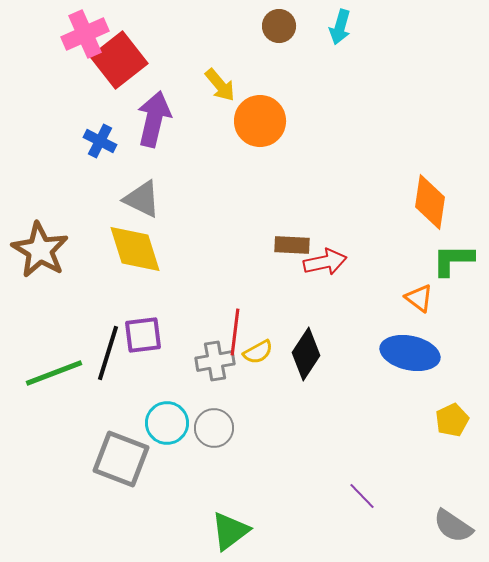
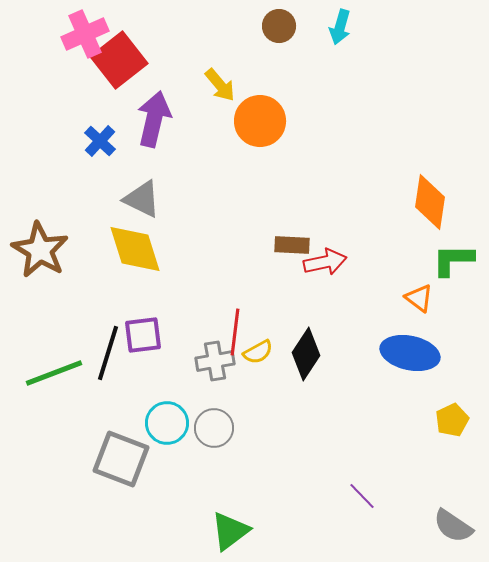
blue cross: rotated 16 degrees clockwise
